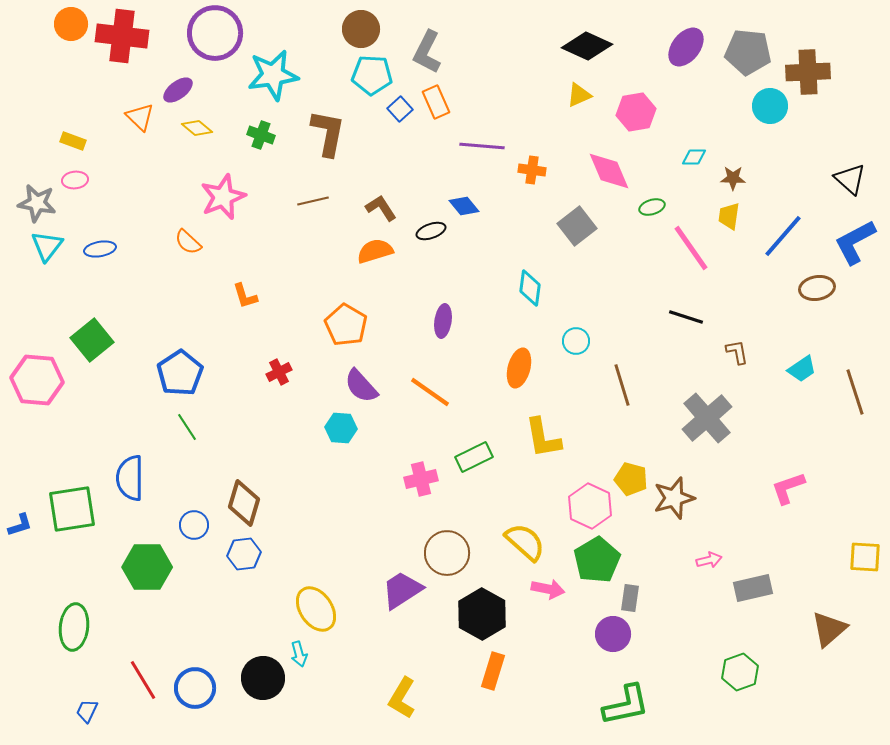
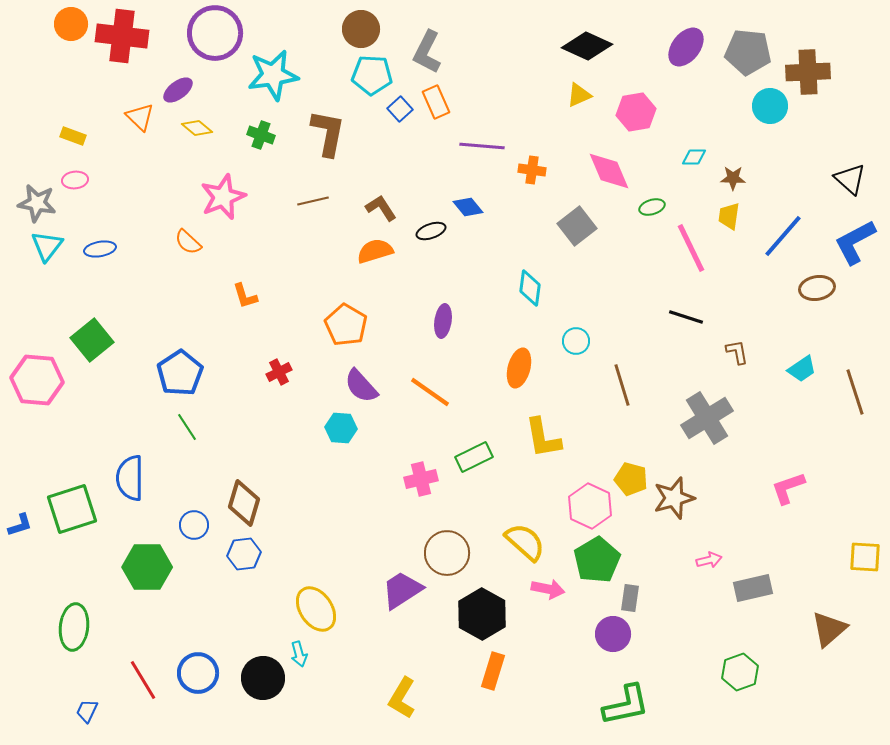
yellow rectangle at (73, 141): moved 5 px up
blue diamond at (464, 206): moved 4 px right, 1 px down
pink line at (691, 248): rotated 9 degrees clockwise
gray cross at (707, 418): rotated 9 degrees clockwise
green square at (72, 509): rotated 9 degrees counterclockwise
blue circle at (195, 688): moved 3 px right, 15 px up
